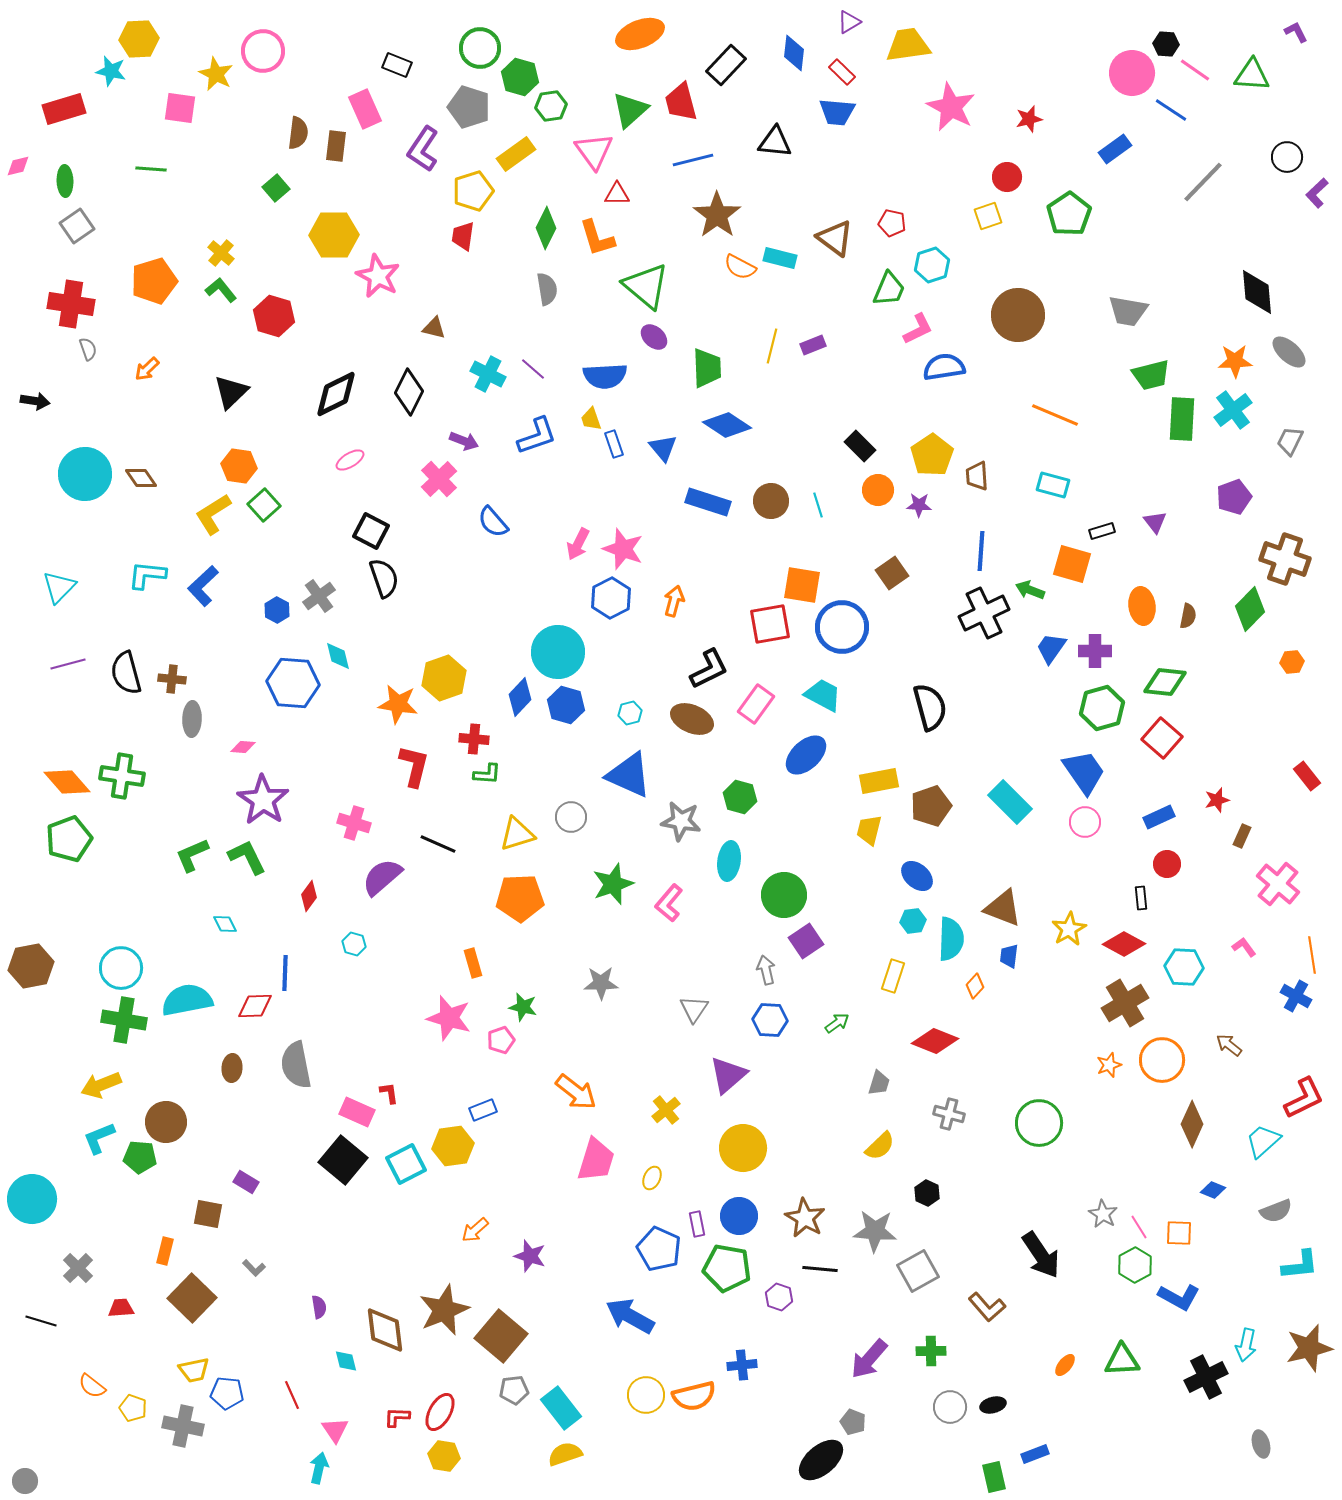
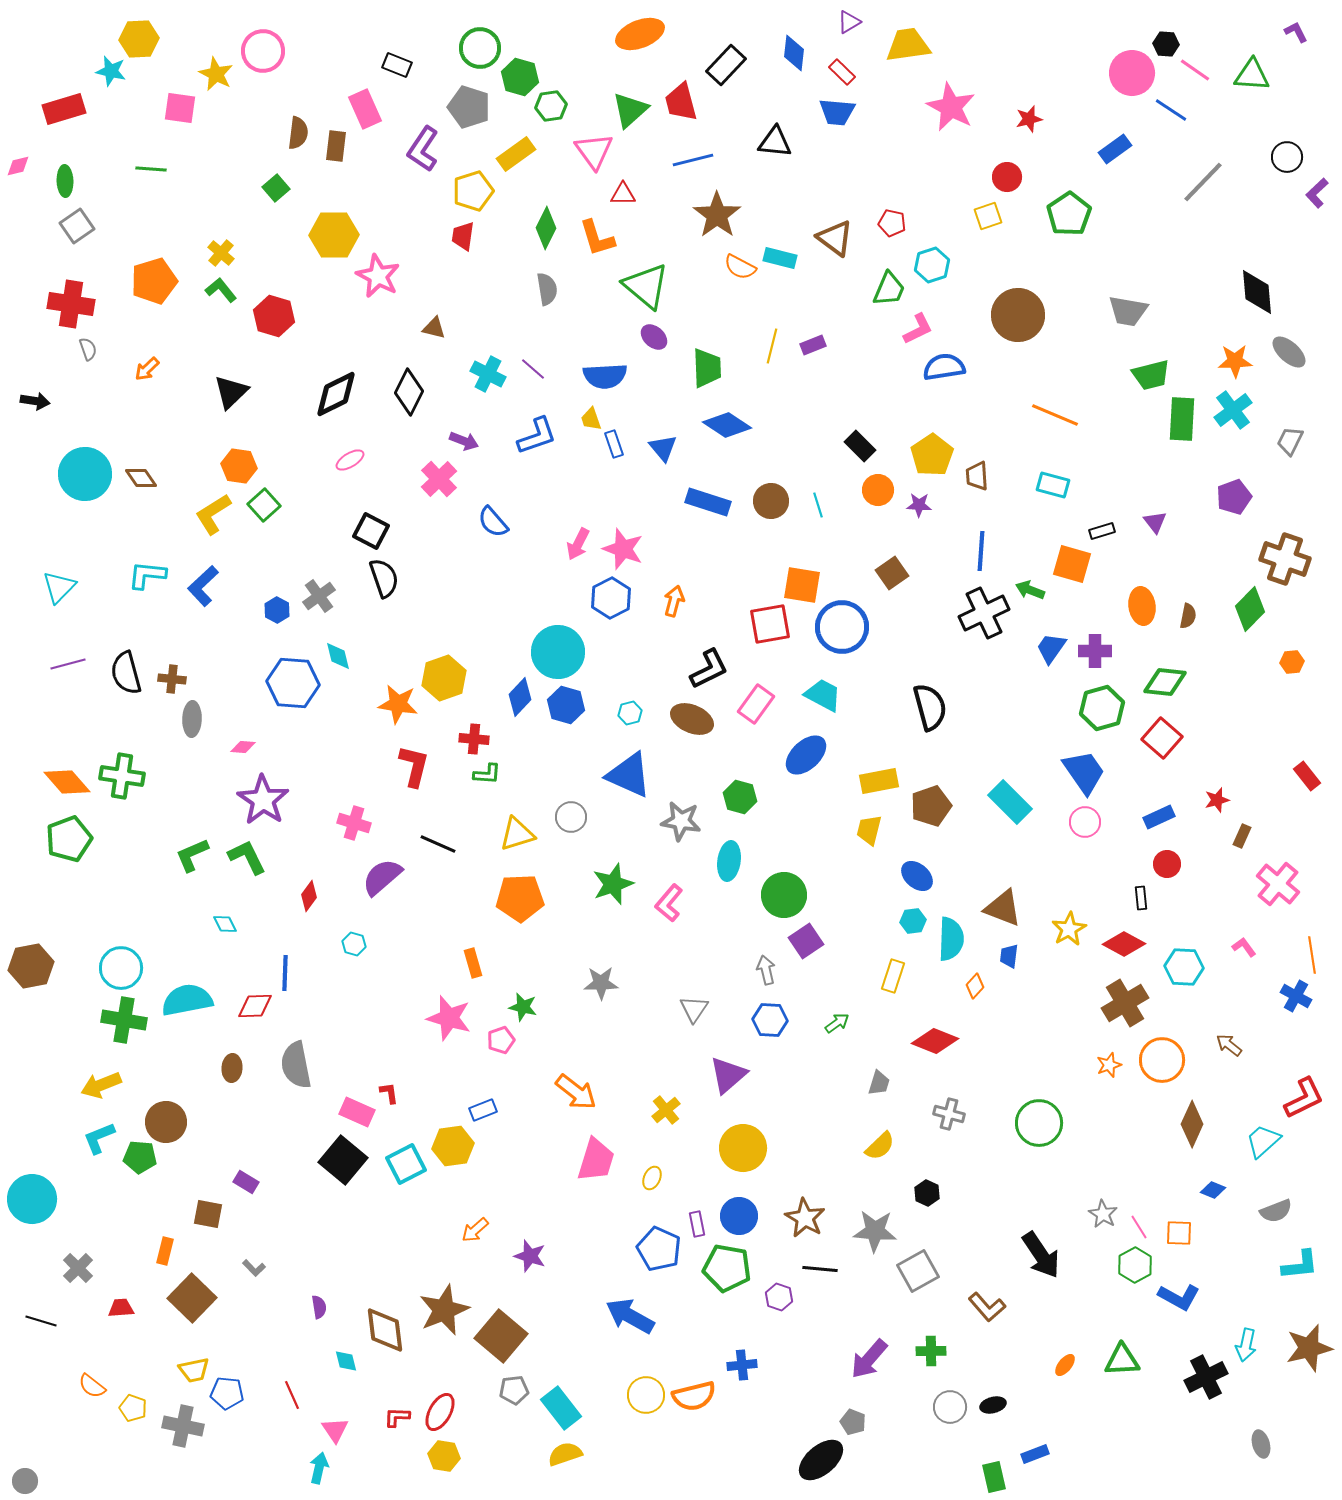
red triangle at (617, 194): moved 6 px right
